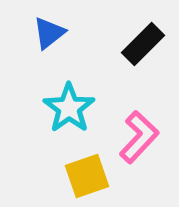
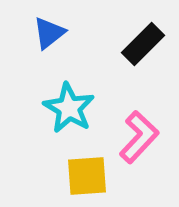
cyan star: rotated 6 degrees counterclockwise
yellow square: rotated 15 degrees clockwise
